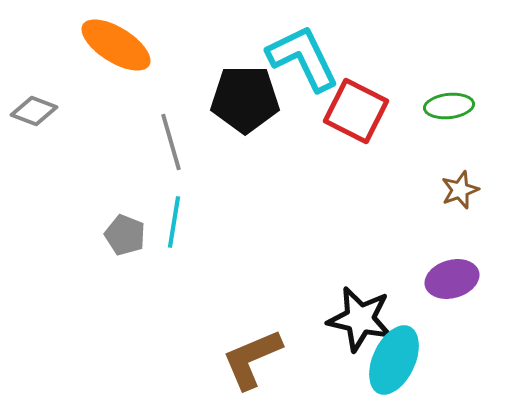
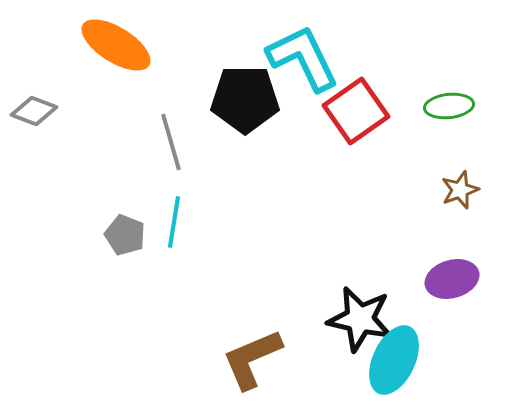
red square: rotated 28 degrees clockwise
